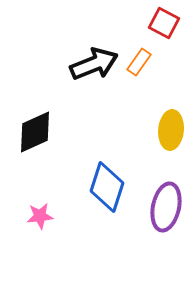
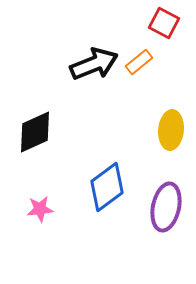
orange rectangle: rotated 16 degrees clockwise
blue diamond: rotated 36 degrees clockwise
pink star: moved 7 px up
